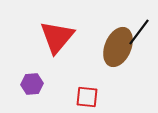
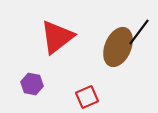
red triangle: rotated 12 degrees clockwise
purple hexagon: rotated 15 degrees clockwise
red square: rotated 30 degrees counterclockwise
